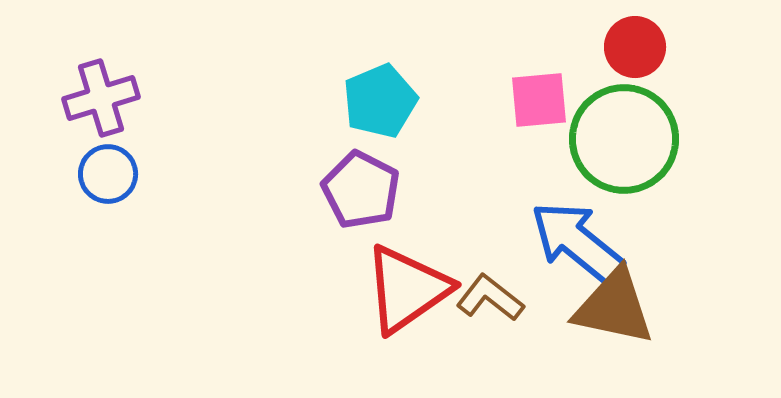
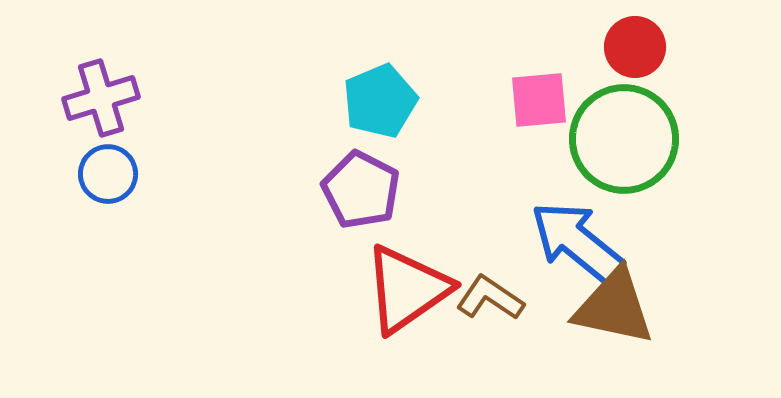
brown L-shape: rotated 4 degrees counterclockwise
